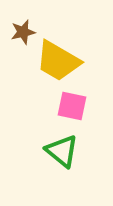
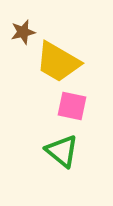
yellow trapezoid: moved 1 px down
